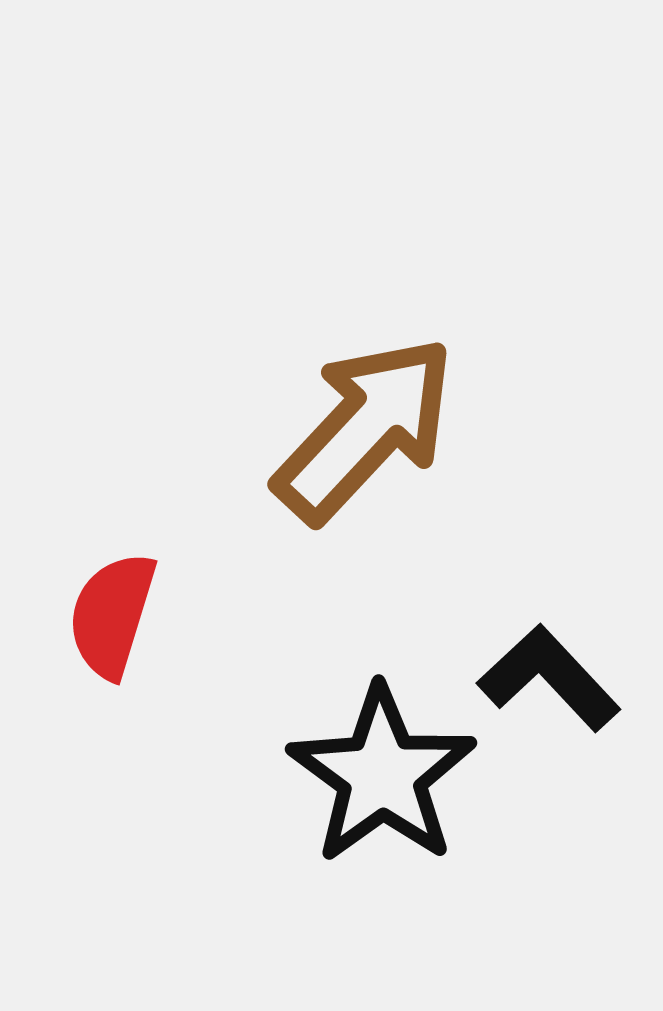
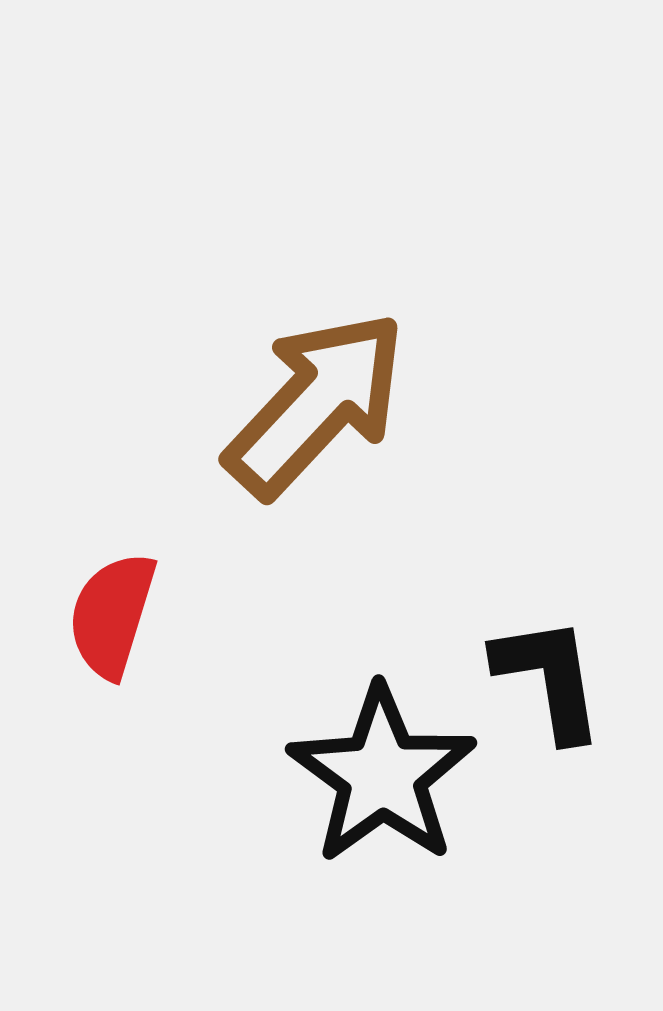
brown arrow: moved 49 px left, 25 px up
black L-shape: rotated 34 degrees clockwise
